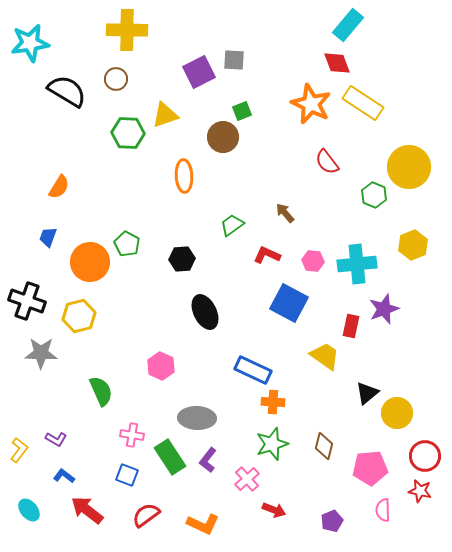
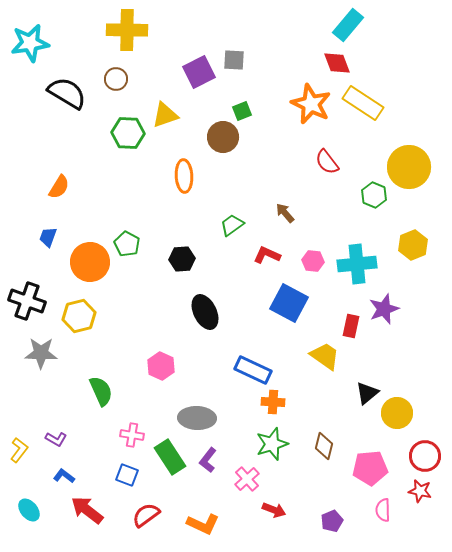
black semicircle at (67, 91): moved 2 px down
